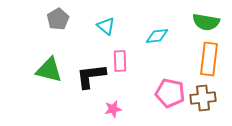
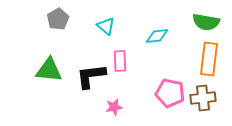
green triangle: rotated 8 degrees counterclockwise
pink star: moved 1 px right, 2 px up
